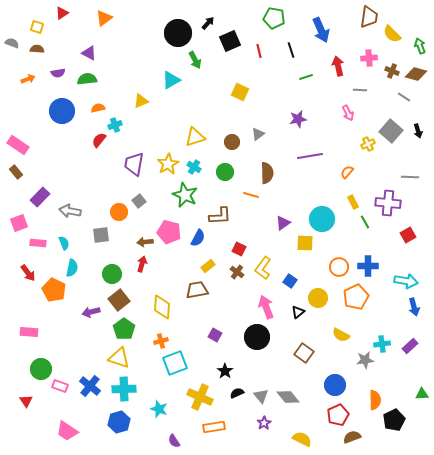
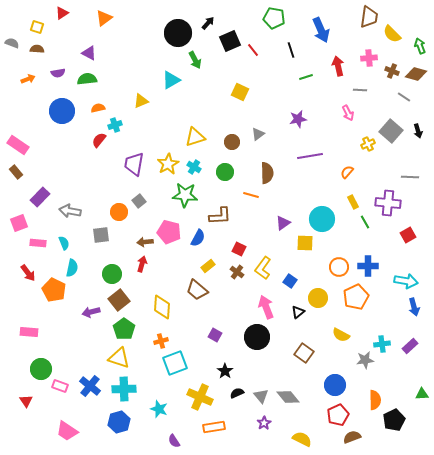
red line at (259, 51): moved 6 px left, 1 px up; rotated 24 degrees counterclockwise
green star at (185, 195): rotated 20 degrees counterclockwise
brown trapezoid at (197, 290): rotated 130 degrees counterclockwise
